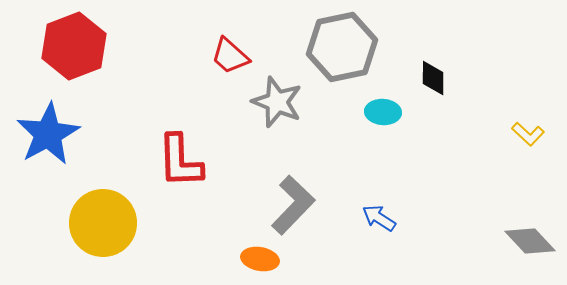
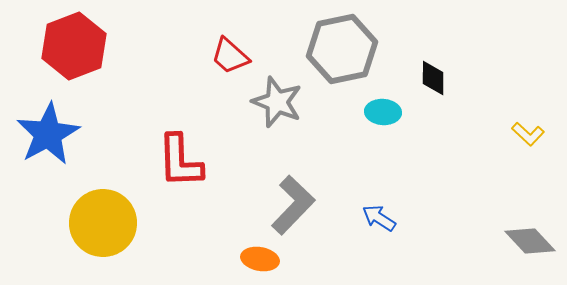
gray hexagon: moved 2 px down
